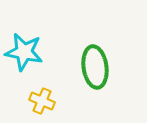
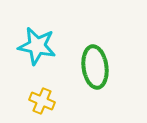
cyan star: moved 13 px right, 6 px up
